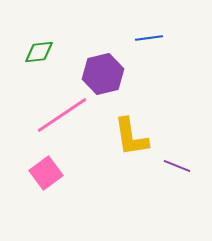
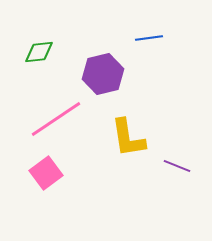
pink line: moved 6 px left, 4 px down
yellow L-shape: moved 3 px left, 1 px down
